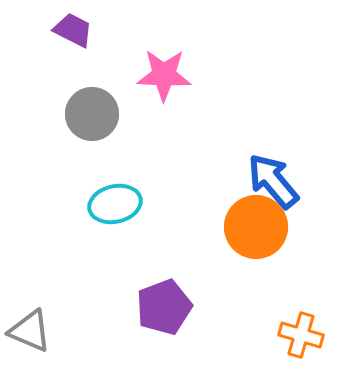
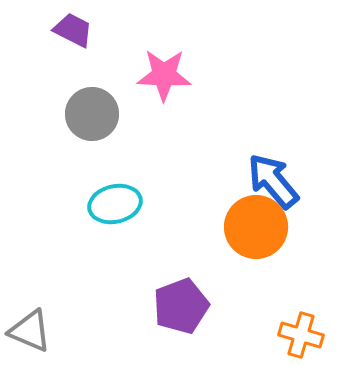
purple pentagon: moved 17 px right, 1 px up
